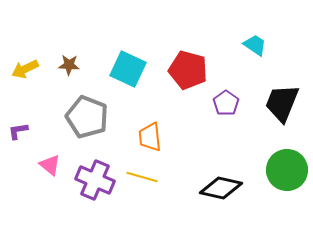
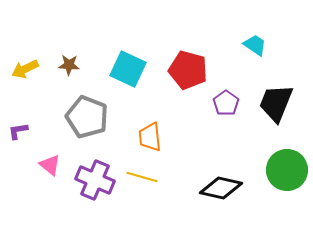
black trapezoid: moved 6 px left
